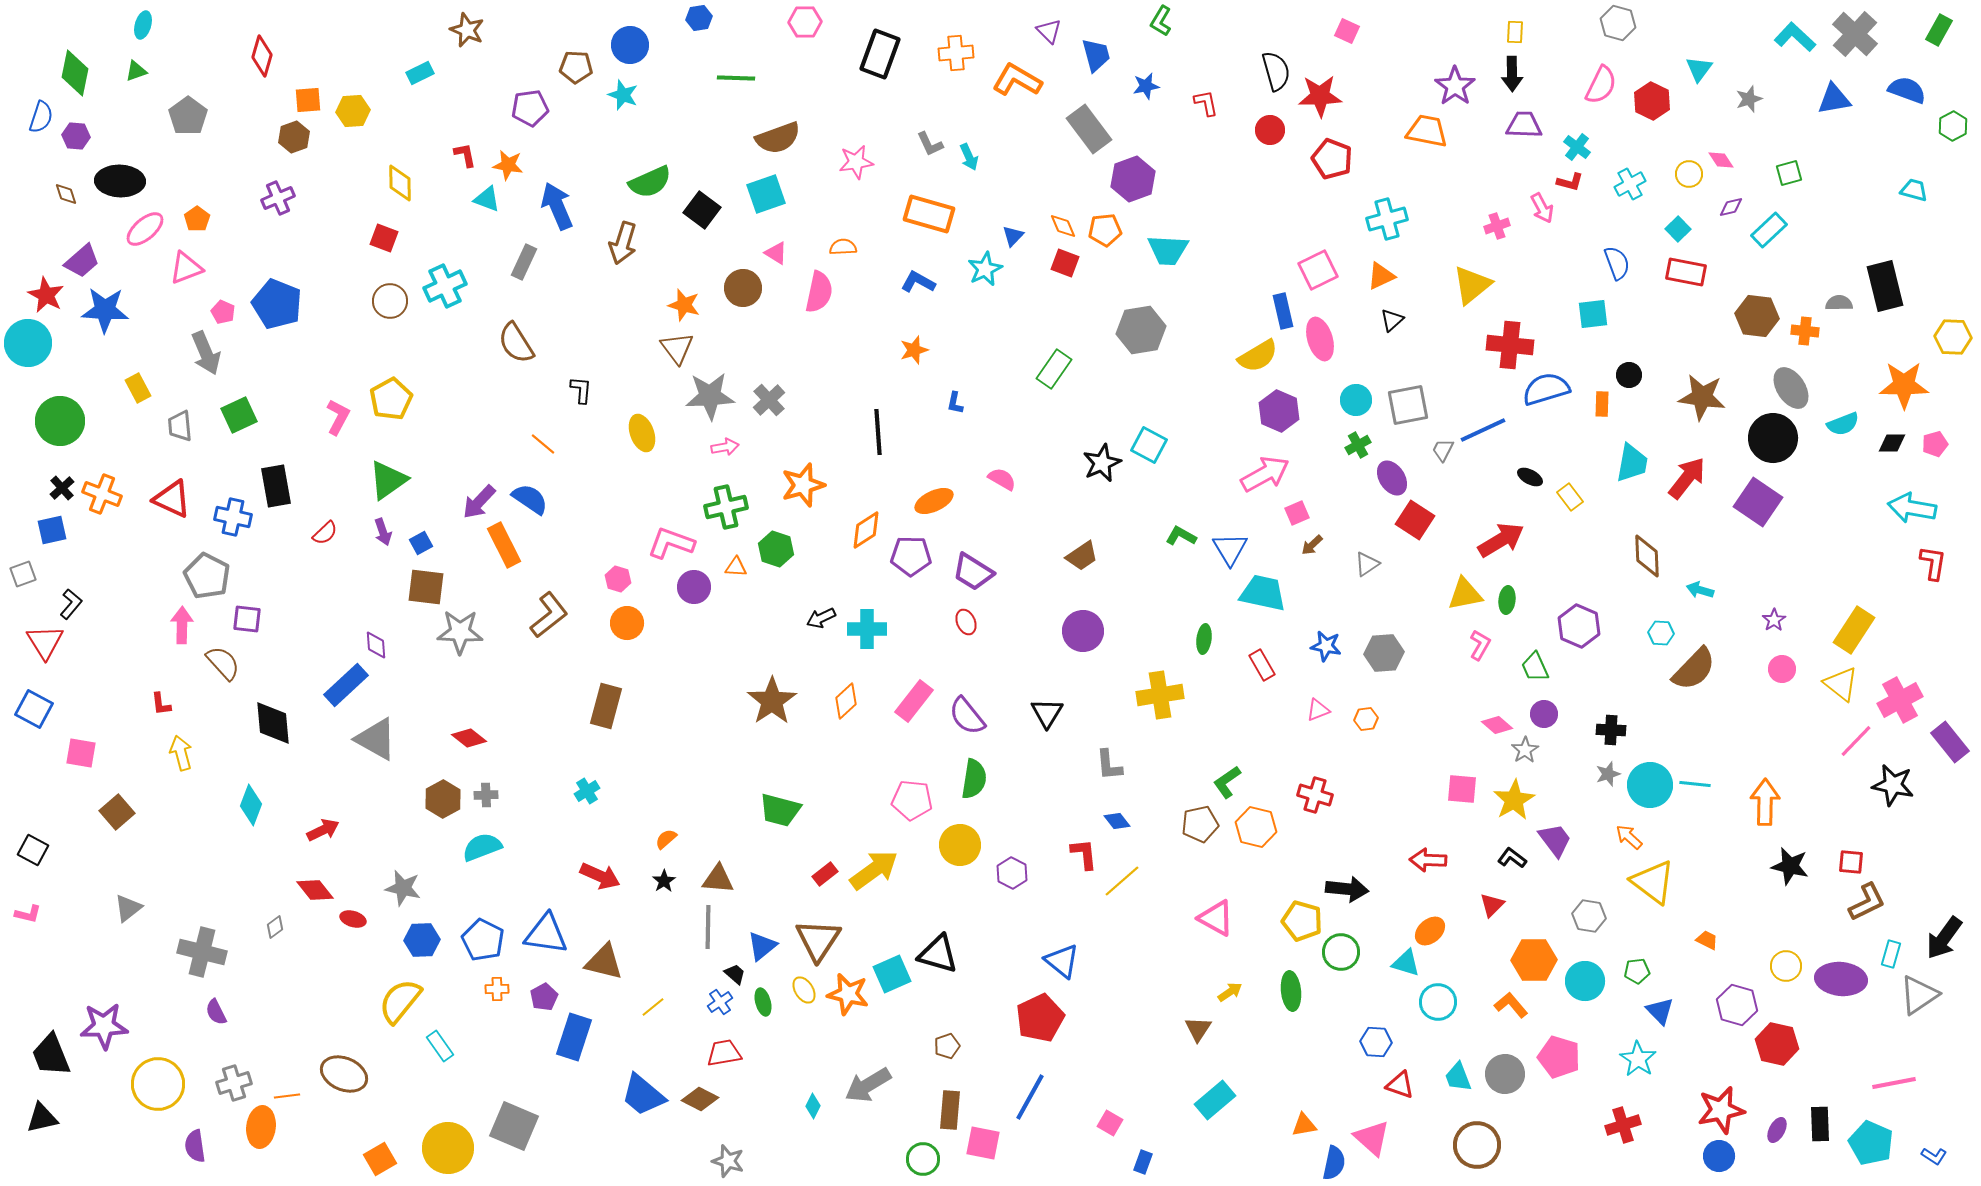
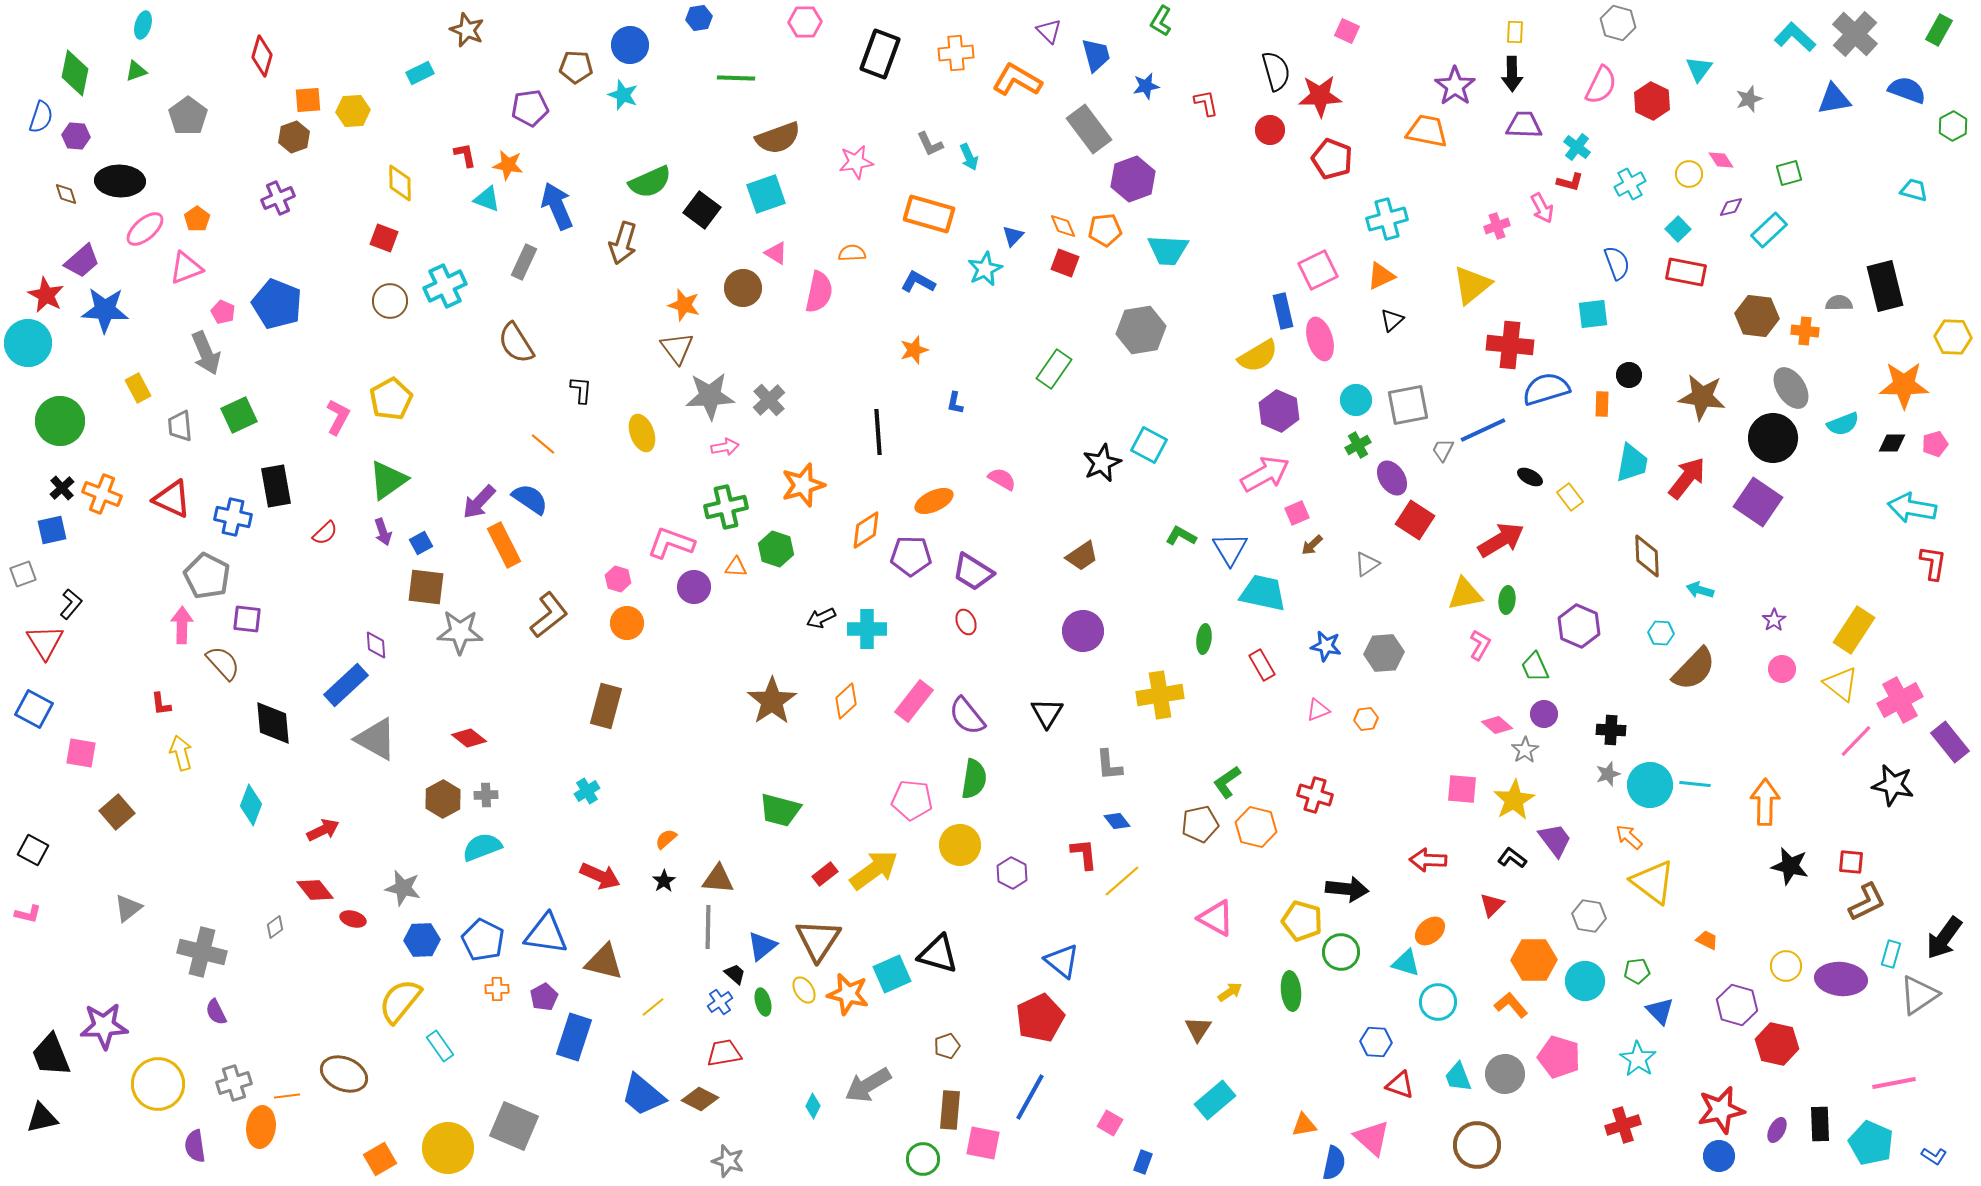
orange semicircle at (843, 247): moved 9 px right, 6 px down
